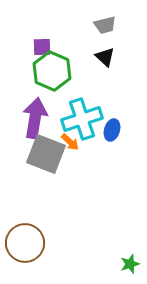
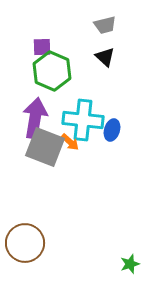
cyan cross: moved 1 px right, 1 px down; rotated 24 degrees clockwise
gray square: moved 1 px left, 7 px up
